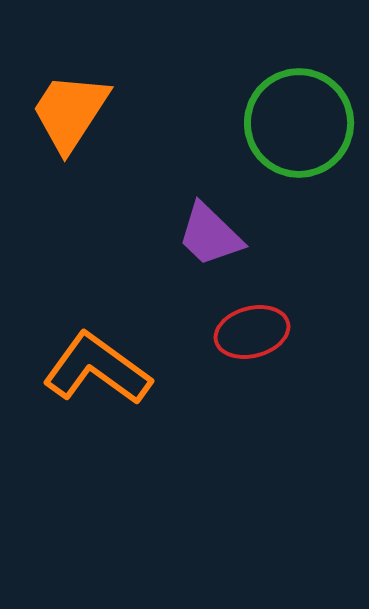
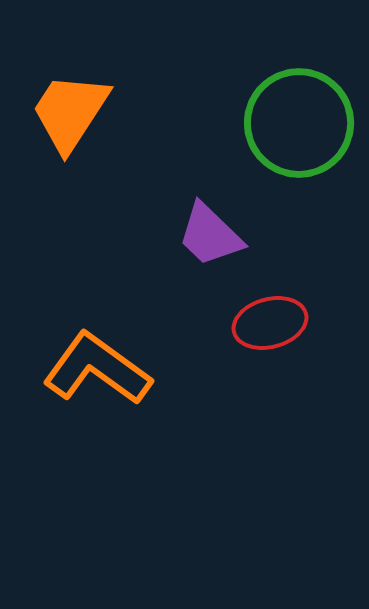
red ellipse: moved 18 px right, 9 px up
